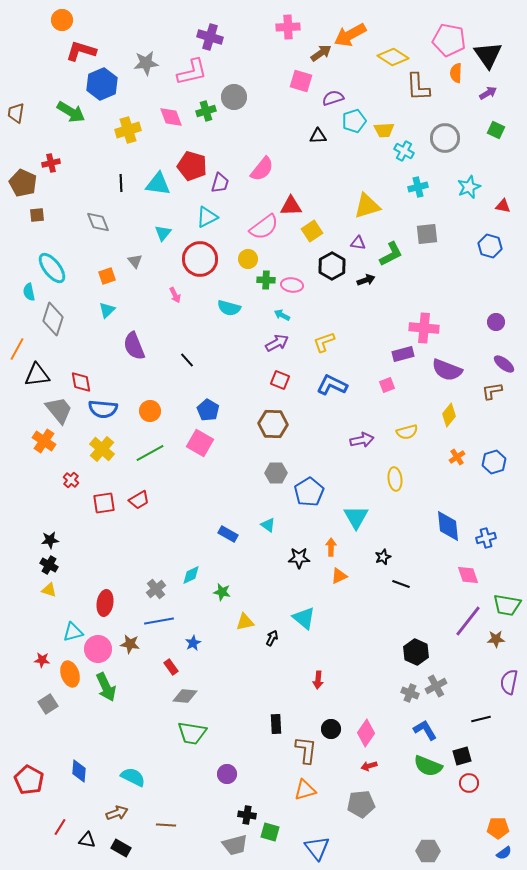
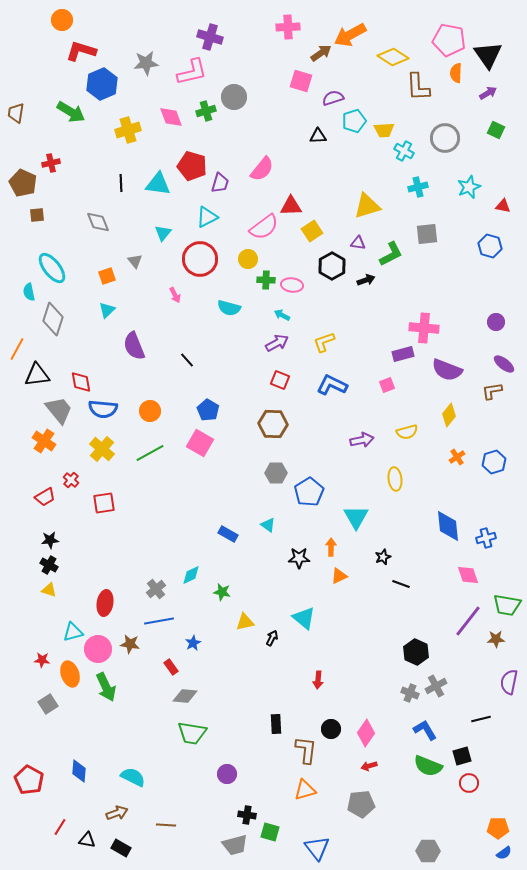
red trapezoid at (139, 500): moved 94 px left, 3 px up
